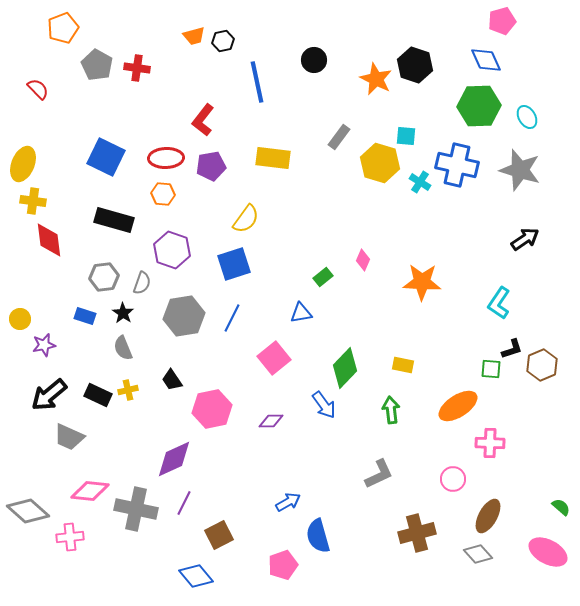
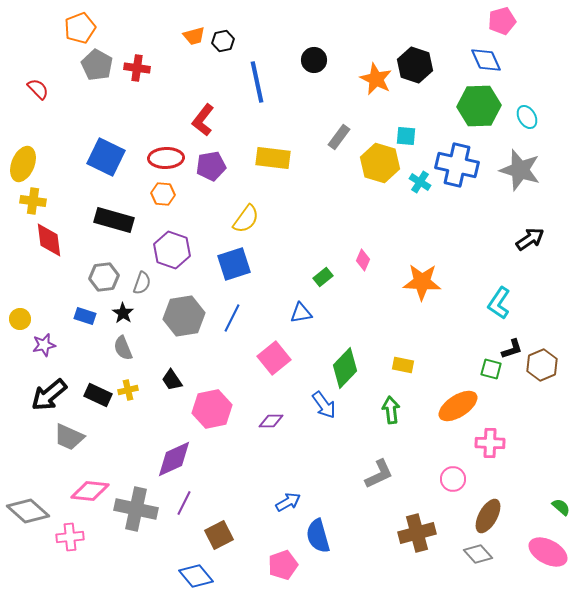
orange pentagon at (63, 28): moved 17 px right
black arrow at (525, 239): moved 5 px right
green square at (491, 369): rotated 10 degrees clockwise
